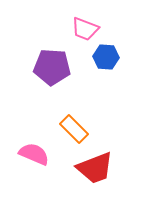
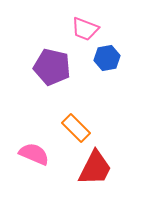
blue hexagon: moved 1 px right, 1 px down; rotated 15 degrees counterclockwise
purple pentagon: rotated 9 degrees clockwise
orange rectangle: moved 2 px right, 1 px up
red trapezoid: rotated 42 degrees counterclockwise
